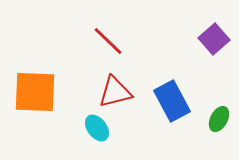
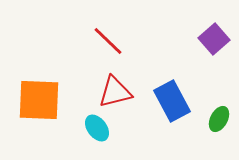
orange square: moved 4 px right, 8 px down
